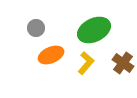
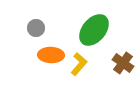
green ellipse: rotated 24 degrees counterclockwise
orange ellipse: rotated 25 degrees clockwise
yellow L-shape: moved 7 px left, 1 px down
